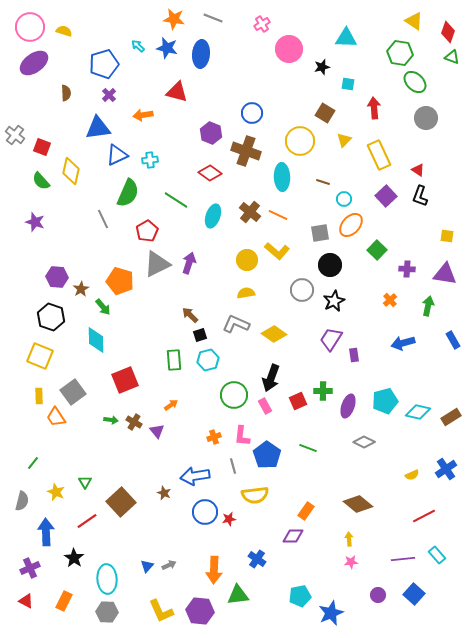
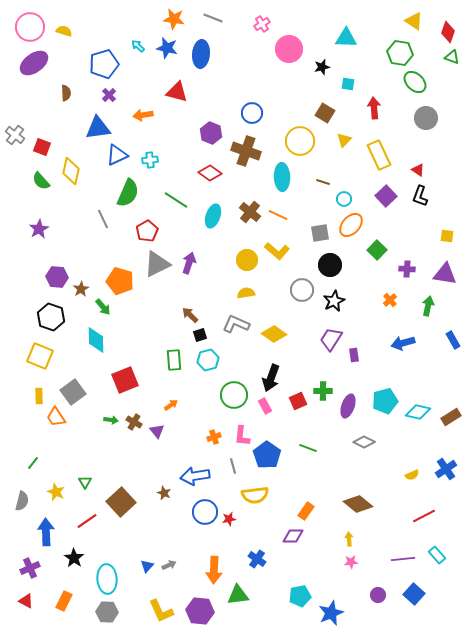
purple star at (35, 222): moved 4 px right, 7 px down; rotated 24 degrees clockwise
